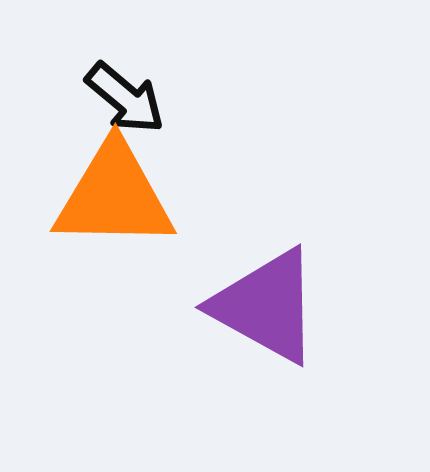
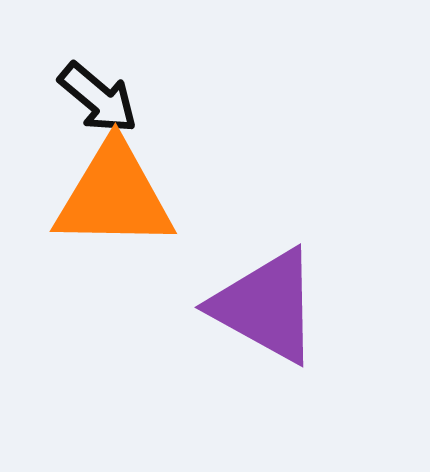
black arrow: moved 27 px left
